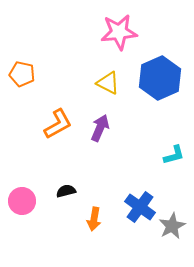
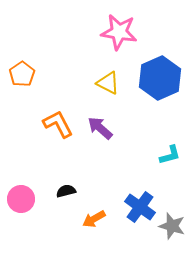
pink star: rotated 15 degrees clockwise
orange pentagon: rotated 25 degrees clockwise
orange L-shape: rotated 88 degrees counterclockwise
purple arrow: rotated 72 degrees counterclockwise
cyan L-shape: moved 4 px left
pink circle: moved 1 px left, 2 px up
orange arrow: rotated 50 degrees clockwise
gray star: rotated 28 degrees counterclockwise
